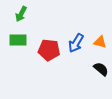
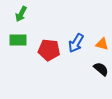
orange triangle: moved 2 px right, 2 px down
